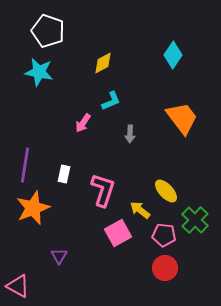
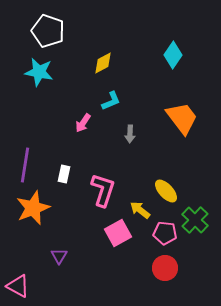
pink pentagon: moved 1 px right, 2 px up
